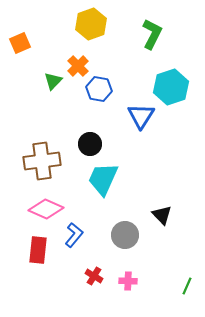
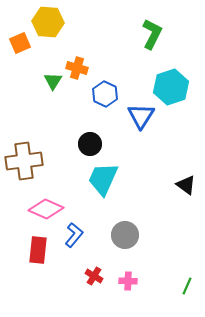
yellow hexagon: moved 43 px left, 2 px up; rotated 24 degrees clockwise
orange cross: moved 1 px left, 2 px down; rotated 30 degrees counterclockwise
green triangle: rotated 12 degrees counterclockwise
blue hexagon: moved 6 px right, 5 px down; rotated 15 degrees clockwise
brown cross: moved 18 px left
black triangle: moved 24 px right, 30 px up; rotated 10 degrees counterclockwise
